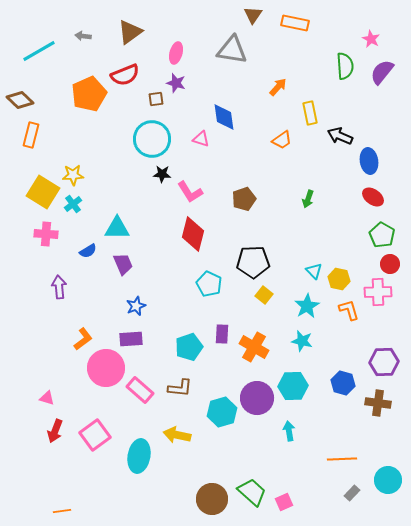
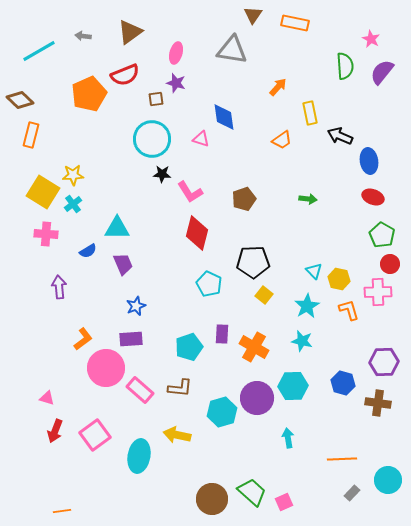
red ellipse at (373, 197): rotated 15 degrees counterclockwise
green arrow at (308, 199): rotated 102 degrees counterclockwise
red diamond at (193, 234): moved 4 px right, 1 px up
cyan arrow at (289, 431): moved 1 px left, 7 px down
